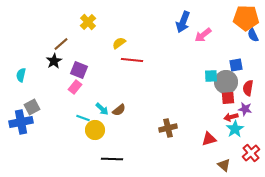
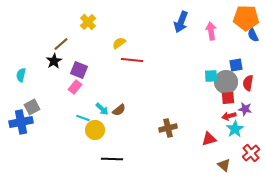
blue arrow: moved 2 px left
pink arrow: moved 8 px right, 4 px up; rotated 120 degrees clockwise
red semicircle: moved 5 px up
red arrow: moved 2 px left, 1 px up
